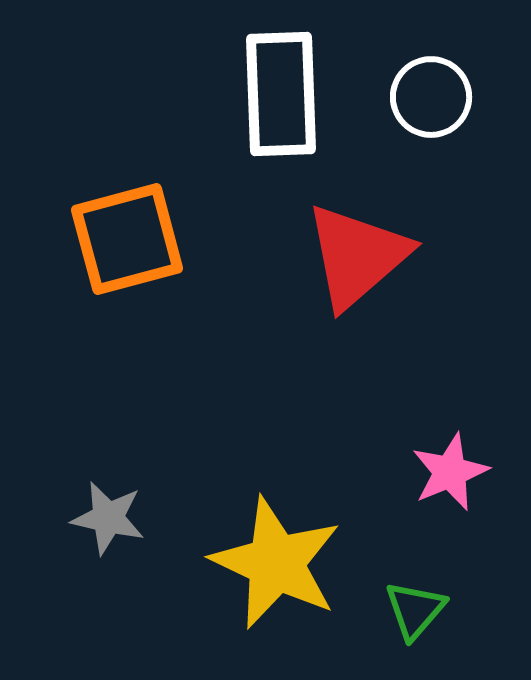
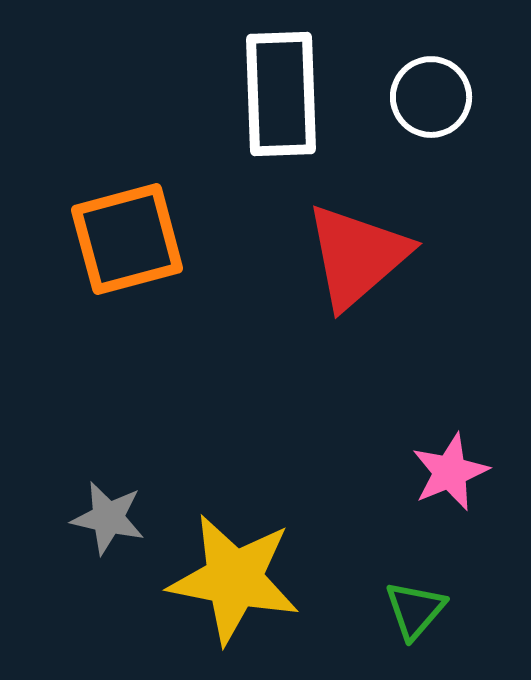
yellow star: moved 42 px left, 16 px down; rotated 14 degrees counterclockwise
